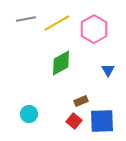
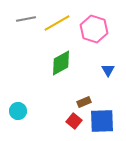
pink hexagon: rotated 12 degrees counterclockwise
brown rectangle: moved 3 px right, 1 px down
cyan circle: moved 11 px left, 3 px up
